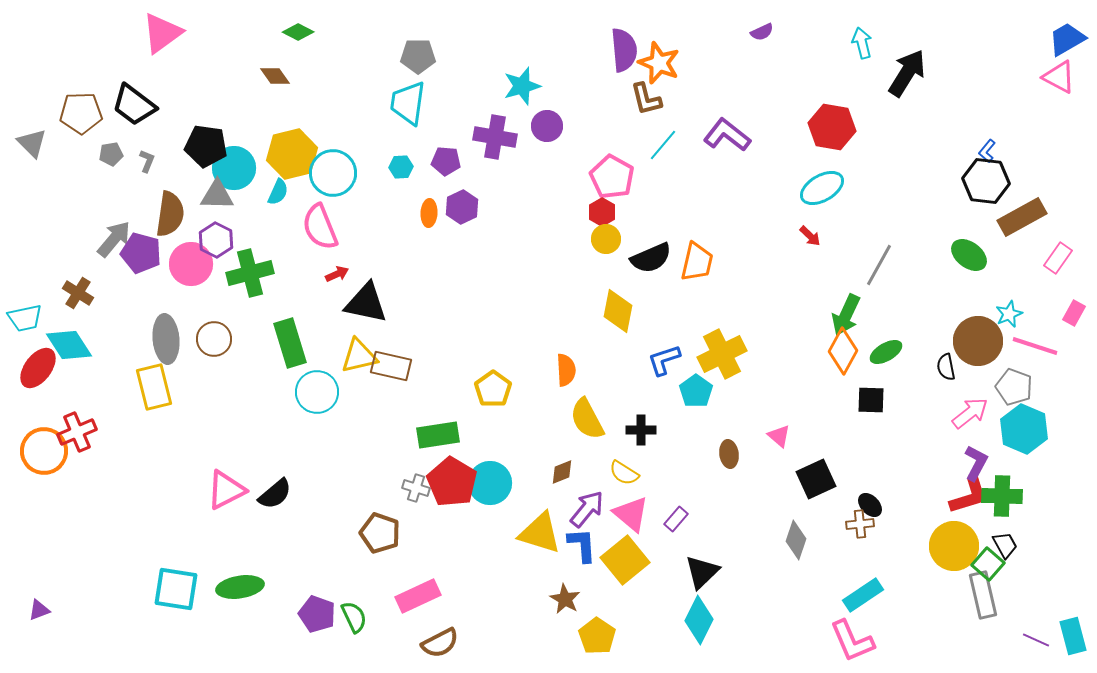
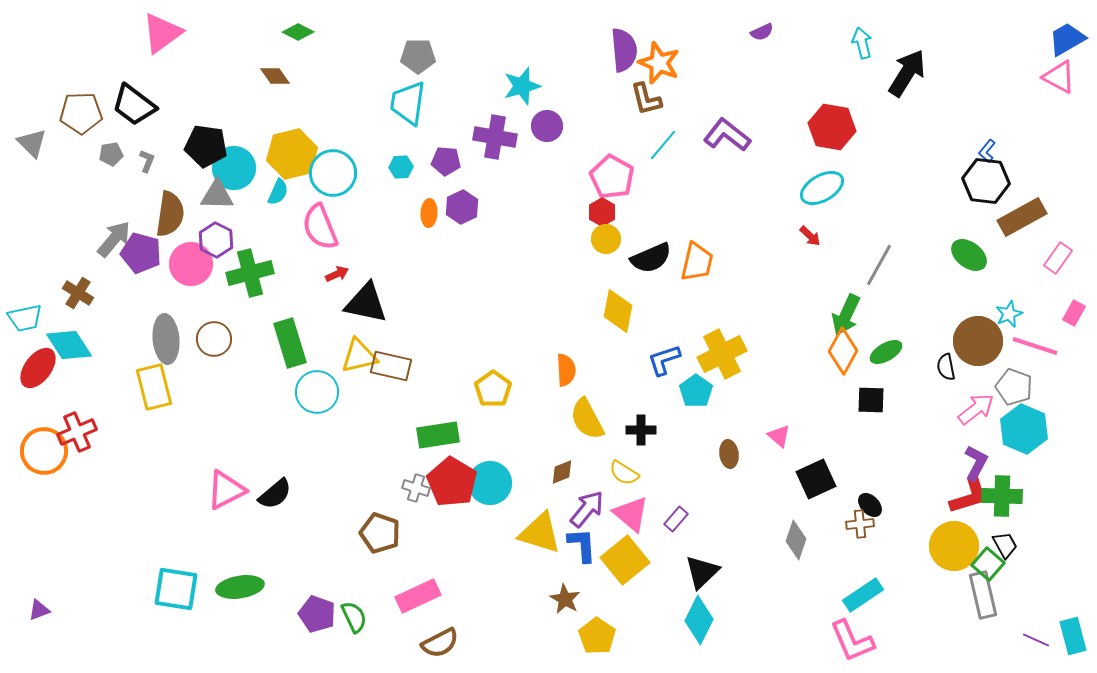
pink arrow at (970, 413): moved 6 px right, 4 px up
